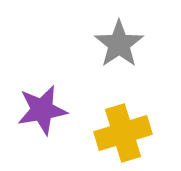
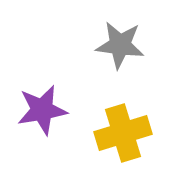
gray star: moved 1 px right, 1 px down; rotated 30 degrees counterclockwise
